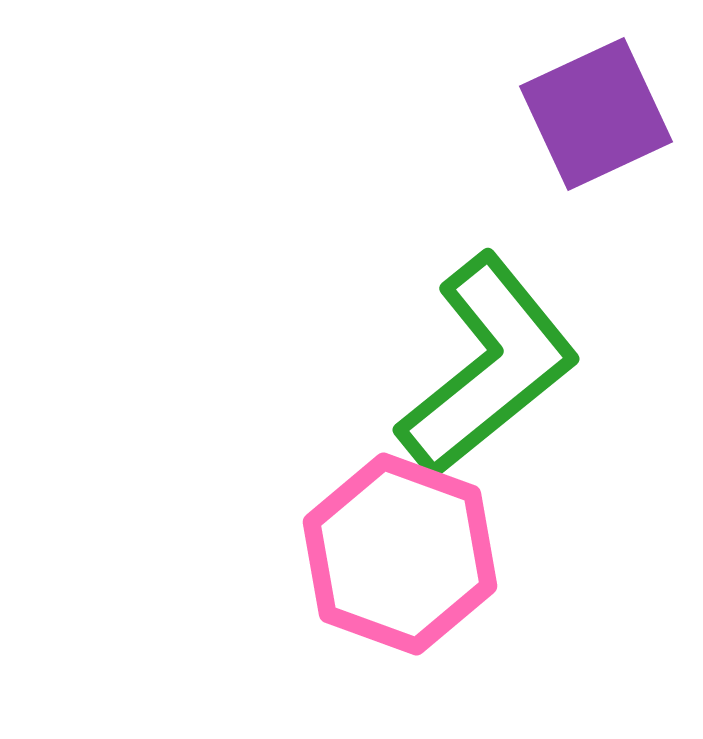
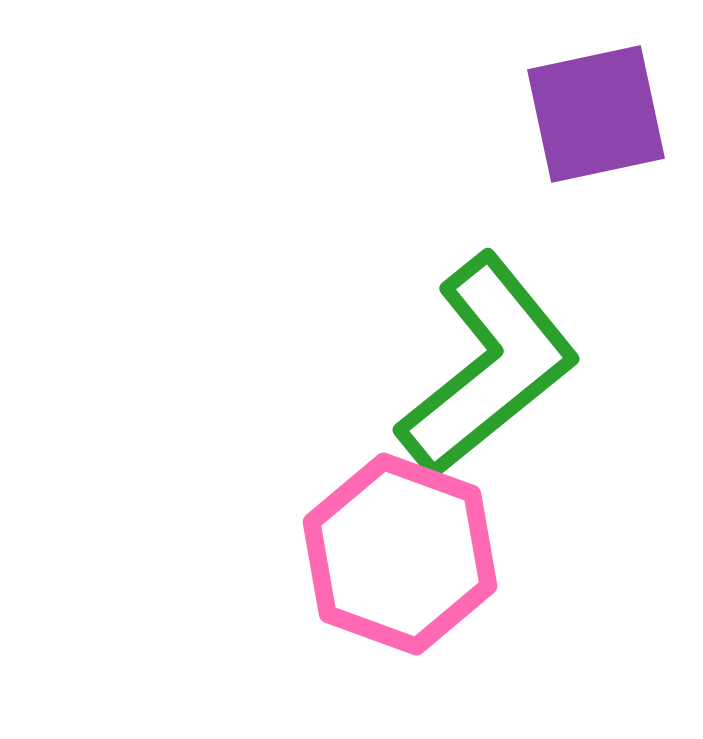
purple square: rotated 13 degrees clockwise
